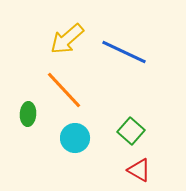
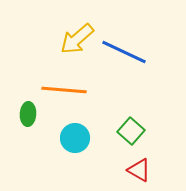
yellow arrow: moved 10 px right
orange line: rotated 42 degrees counterclockwise
